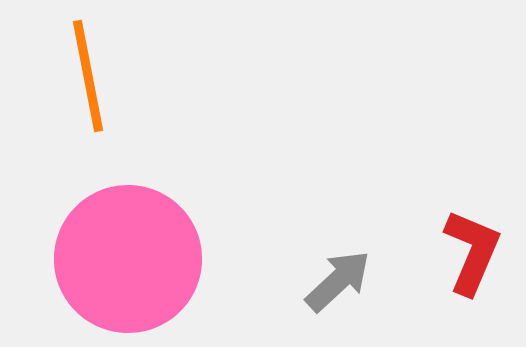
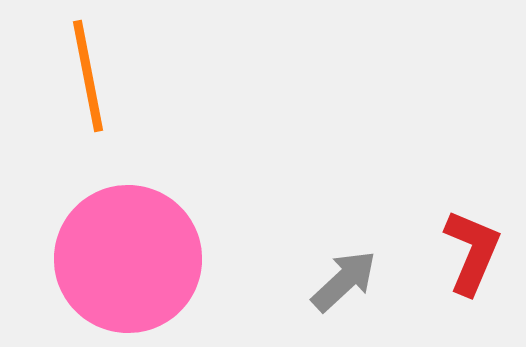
gray arrow: moved 6 px right
